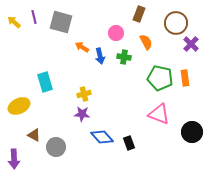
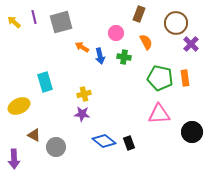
gray square: rotated 30 degrees counterclockwise
pink triangle: rotated 25 degrees counterclockwise
blue diamond: moved 2 px right, 4 px down; rotated 10 degrees counterclockwise
